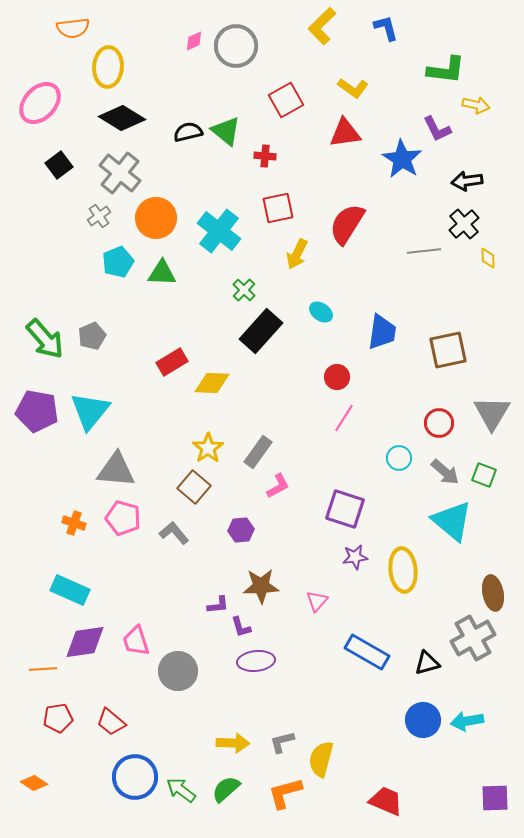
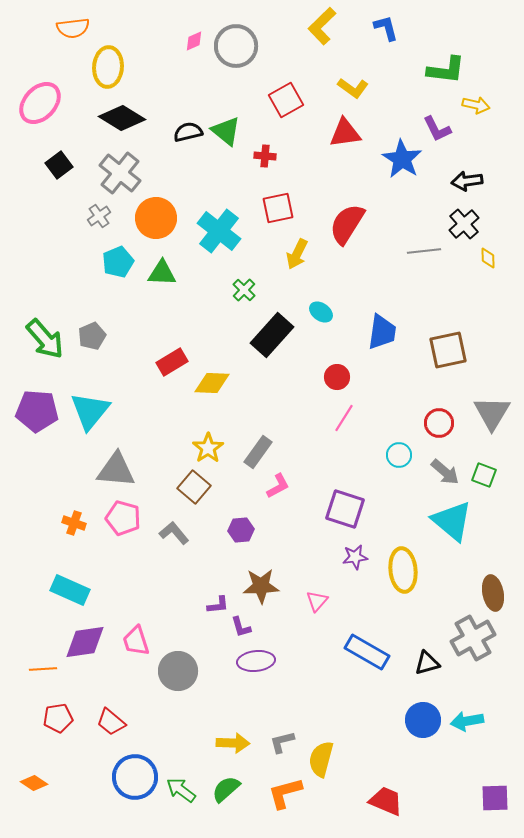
black rectangle at (261, 331): moved 11 px right, 4 px down
purple pentagon at (37, 411): rotated 6 degrees counterclockwise
cyan circle at (399, 458): moved 3 px up
